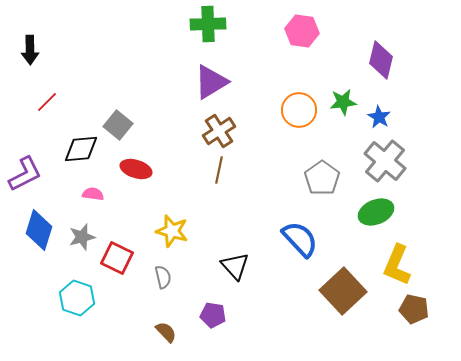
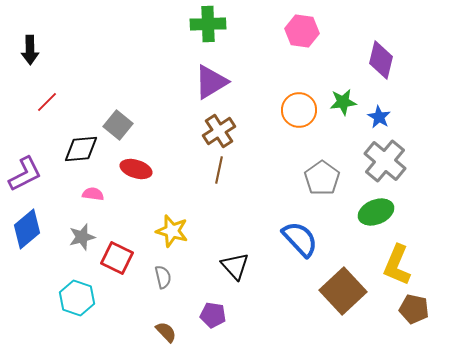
blue diamond: moved 12 px left, 1 px up; rotated 33 degrees clockwise
